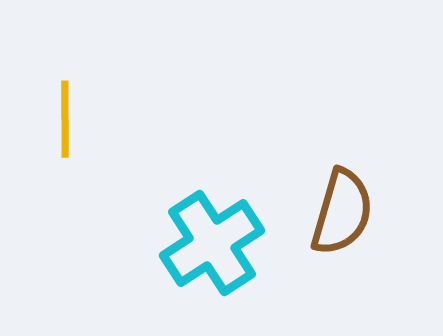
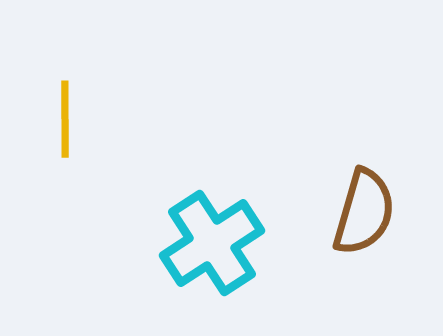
brown semicircle: moved 22 px right
